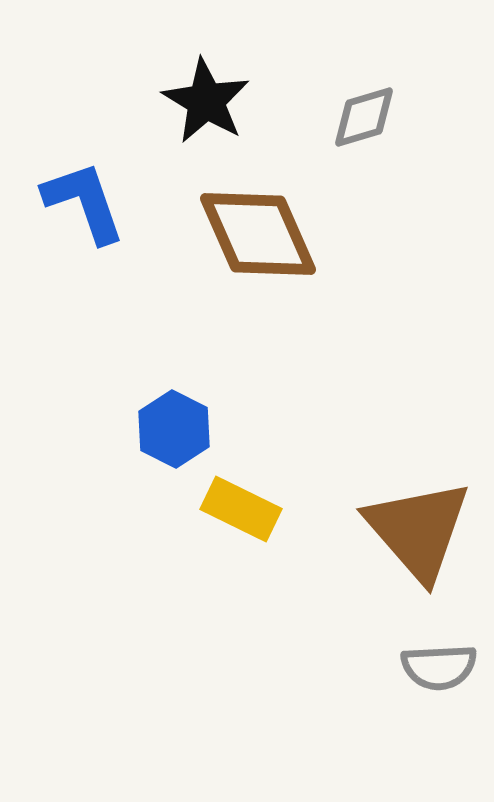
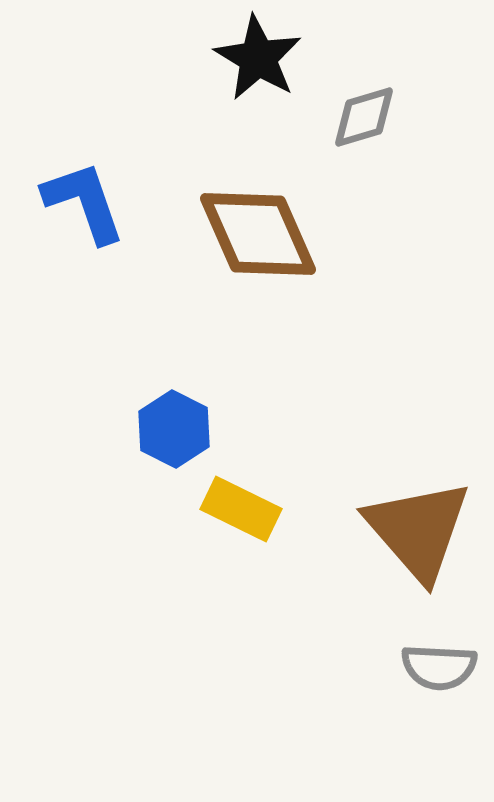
black star: moved 52 px right, 43 px up
gray semicircle: rotated 6 degrees clockwise
